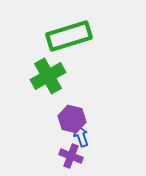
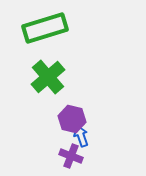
green rectangle: moved 24 px left, 8 px up
green cross: moved 1 px down; rotated 12 degrees counterclockwise
